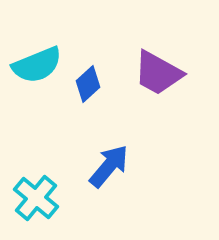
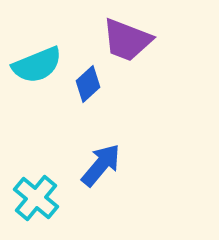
purple trapezoid: moved 31 px left, 33 px up; rotated 8 degrees counterclockwise
blue arrow: moved 8 px left, 1 px up
